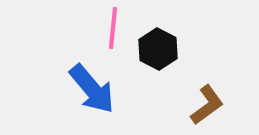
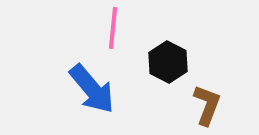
black hexagon: moved 10 px right, 13 px down
brown L-shape: rotated 33 degrees counterclockwise
